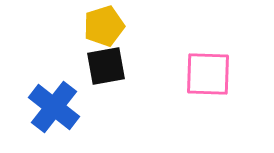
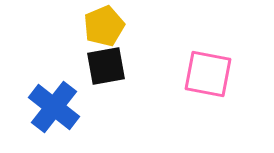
yellow pentagon: rotated 6 degrees counterclockwise
pink square: rotated 9 degrees clockwise
